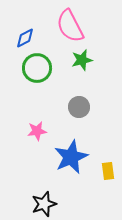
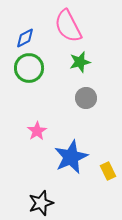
pink semicircle: moved 2 px left
green star: moved 2 px left, 2 px down
green circle: moved 8 px left
gray circle: moved 7 px right, 9 px up
pink star: rotated 24 degrees counterclockwise
yellow rectangle: rotated 18 degrees counterclockwise
black star: moved 3 px left, 1 px up
